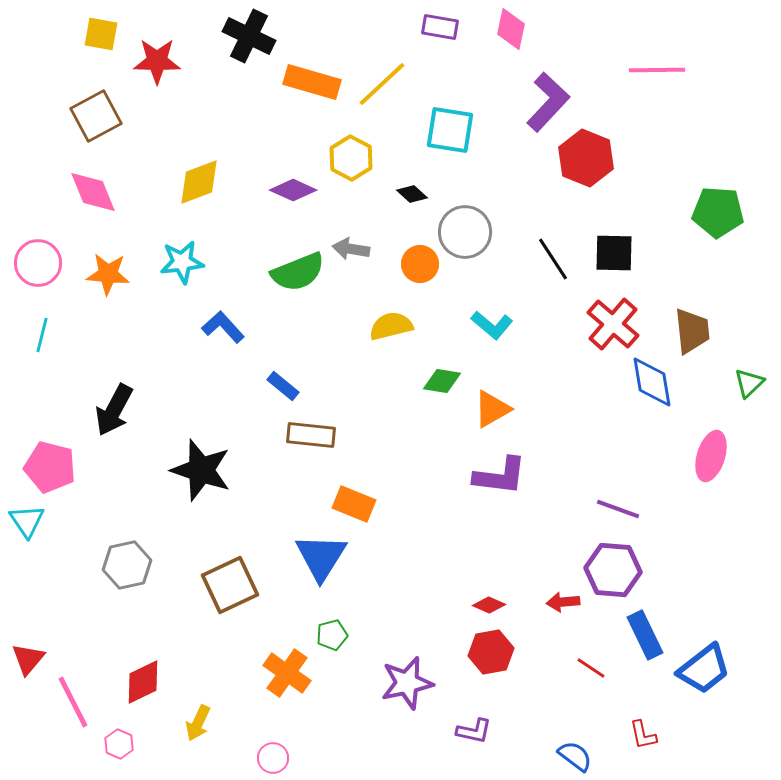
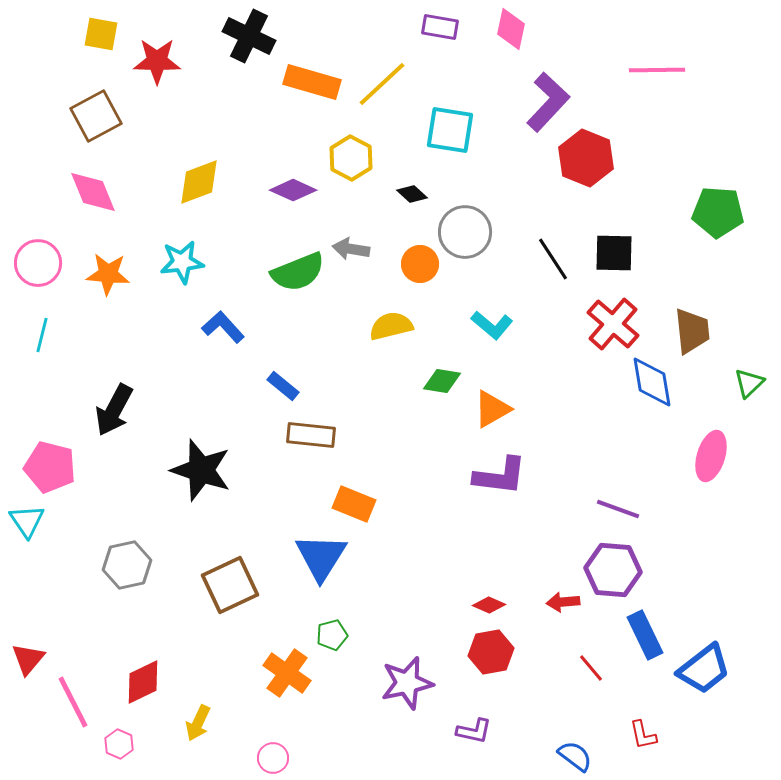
red line at (591, 668): rotated 16 degrees clockwise
